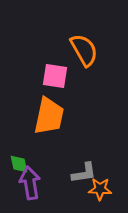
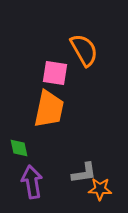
pink square: moved 3 px up
orange trapezoid: moved 7 px up
green diamond: moved 16 px up
purple arrow: moved 2 px right, 1 px up
